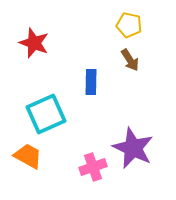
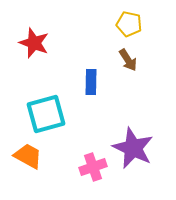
yellow pentagon: moved 1 px up
brown arrow: moved 2 px left
cyan square: rotated 9 degrees clockwise
